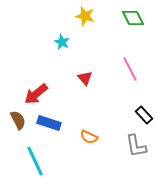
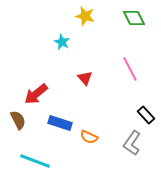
green diamond: moved 1 px right
black rectangle: moved 2 px right
blue rectangle: moved 11 px right
gray L-shape: moved 4 px left, 3 px up; rotated 45 degrees clockwise
cyan line: rotated 44 degrees counterclockwise
